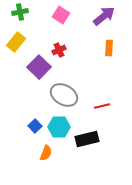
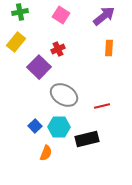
red cross: moved 1 px left, 1 px up
